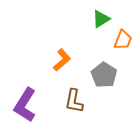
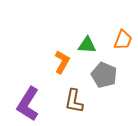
green triangle: moved 14 px left, 26 px down; rotated 36 degrees clockwise
orange L-shape: moved 2 px down; rotated 20 degrees counterclockwise
gray pentagon: rotated 10 degrees counterclockwise
purple L-shape: moved 3 px right, 1 px up
